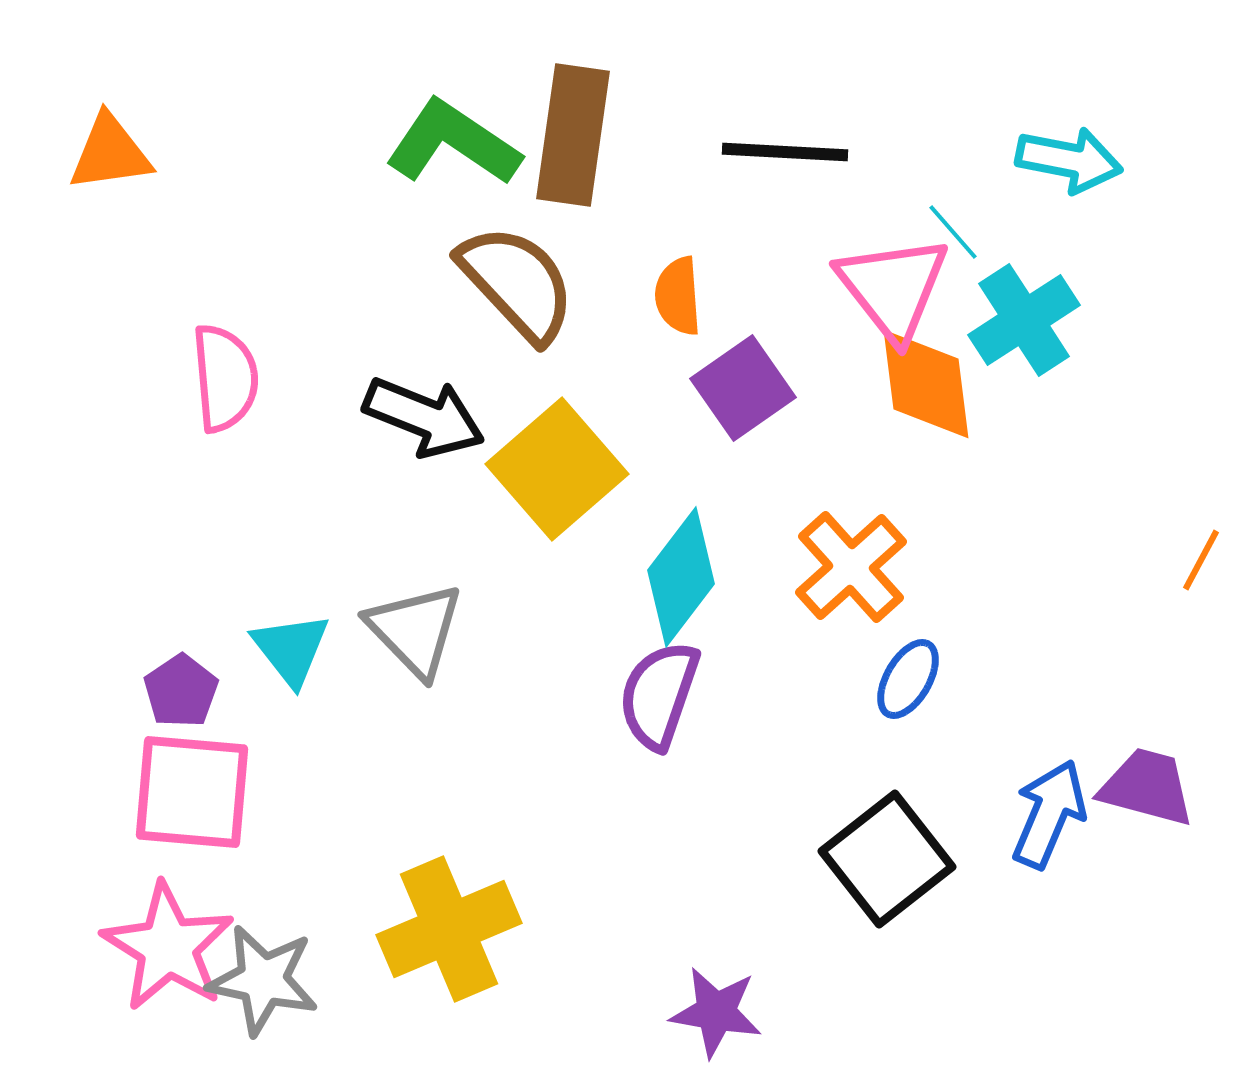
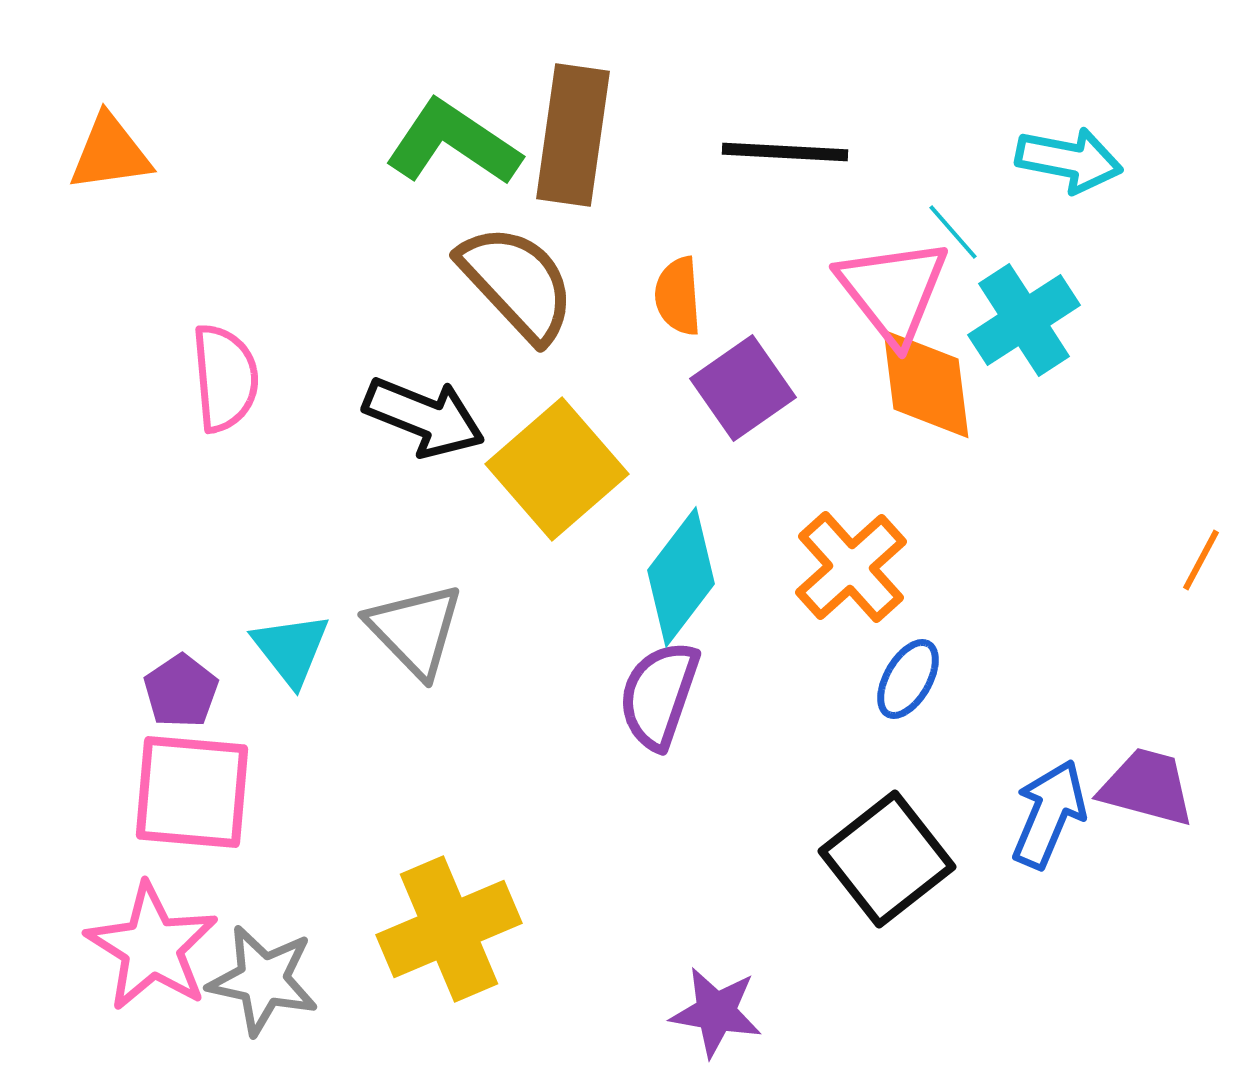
pink triangle: moved 3 px down
pink star: moved 16 px left
